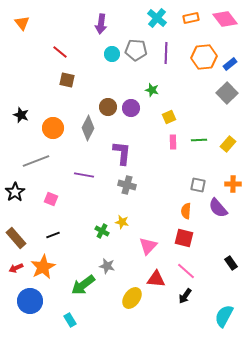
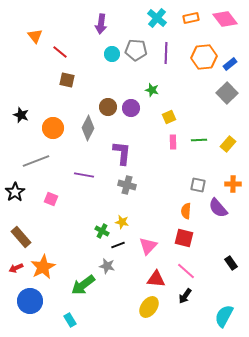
orange triangle at (22, 23): moved 13 px right, 13 px down
black line at (53, 235): moved 65 px right, 10 px down
brown rectangle at (16, 238): moved 5 px right, 1 px up
yellow ellipse at (132, 298): moved 17 px right, 9 px down
